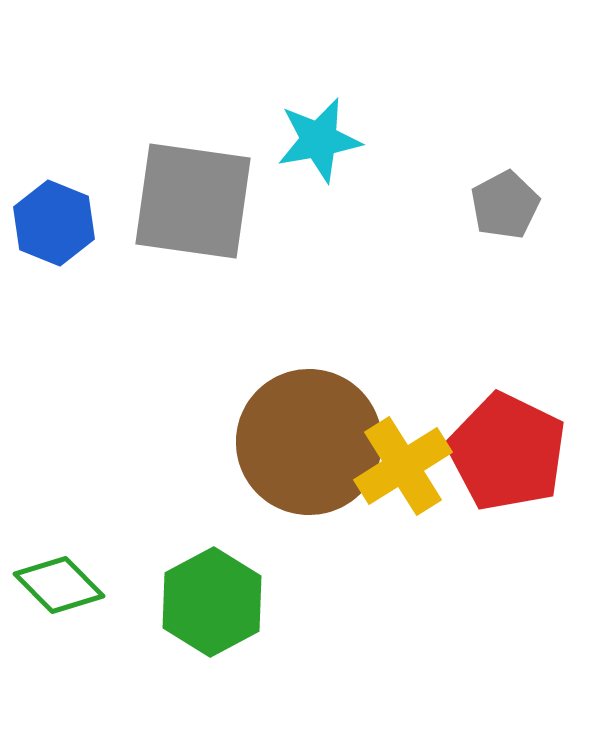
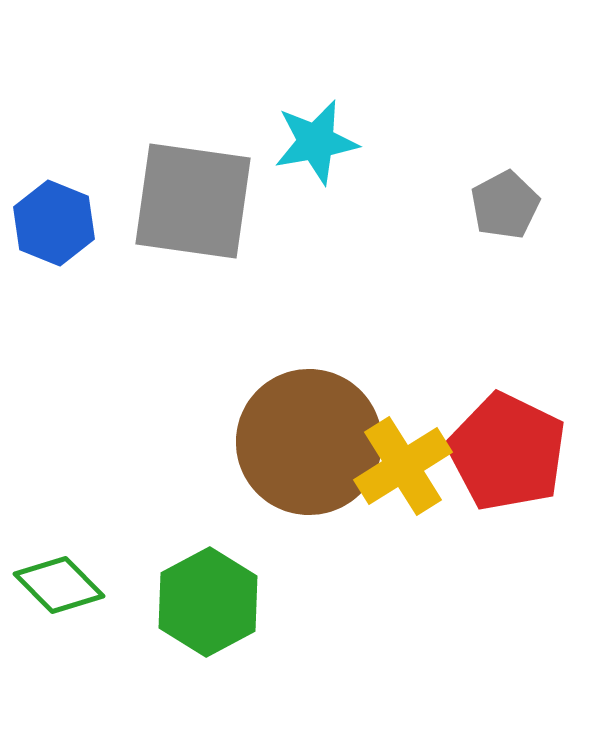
cyan star: moved 3 px left, 2 px down
green hexagon: moved 4 px left
